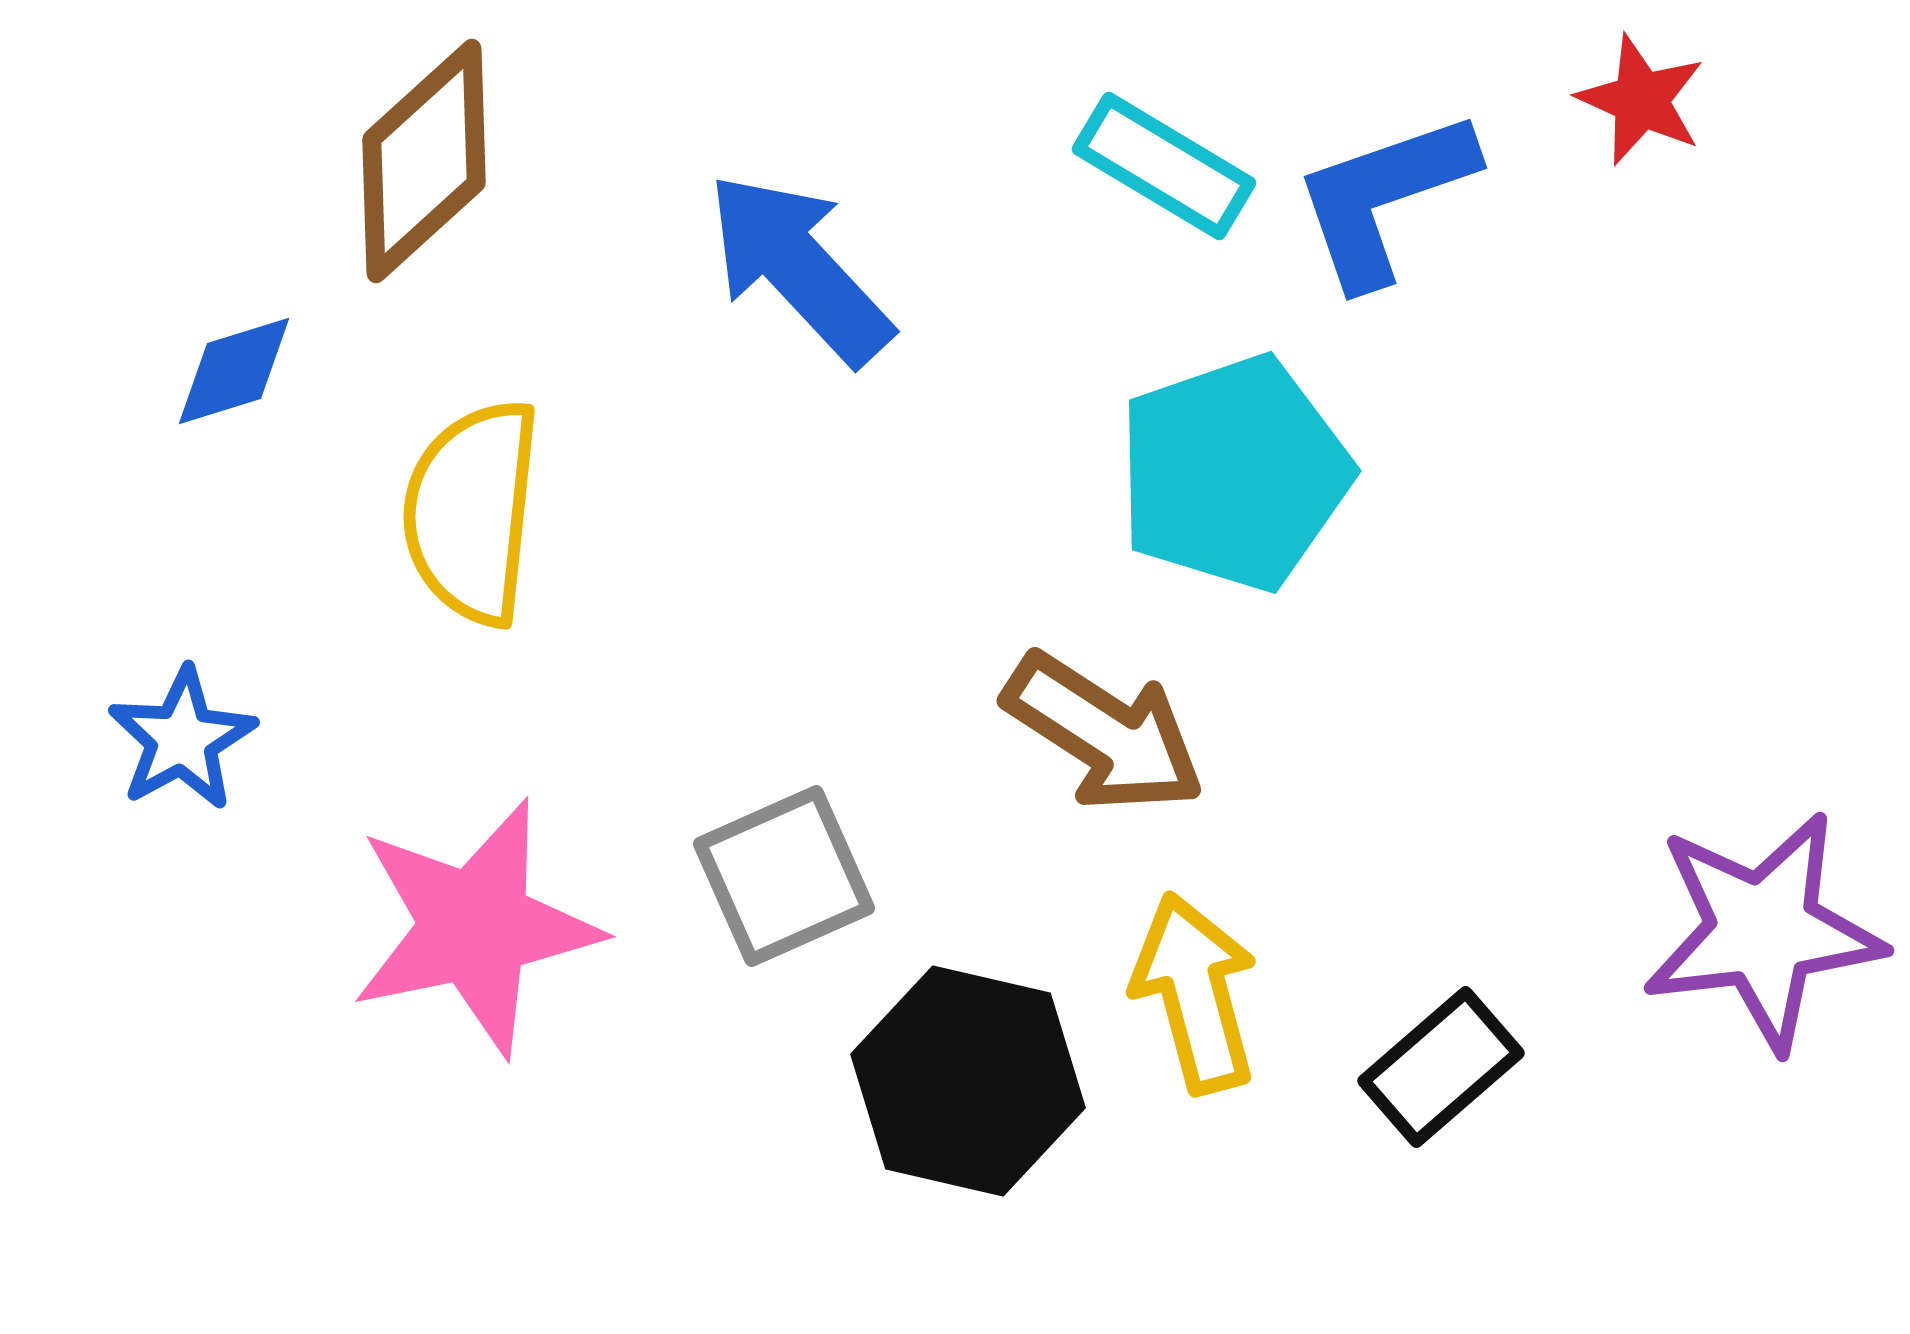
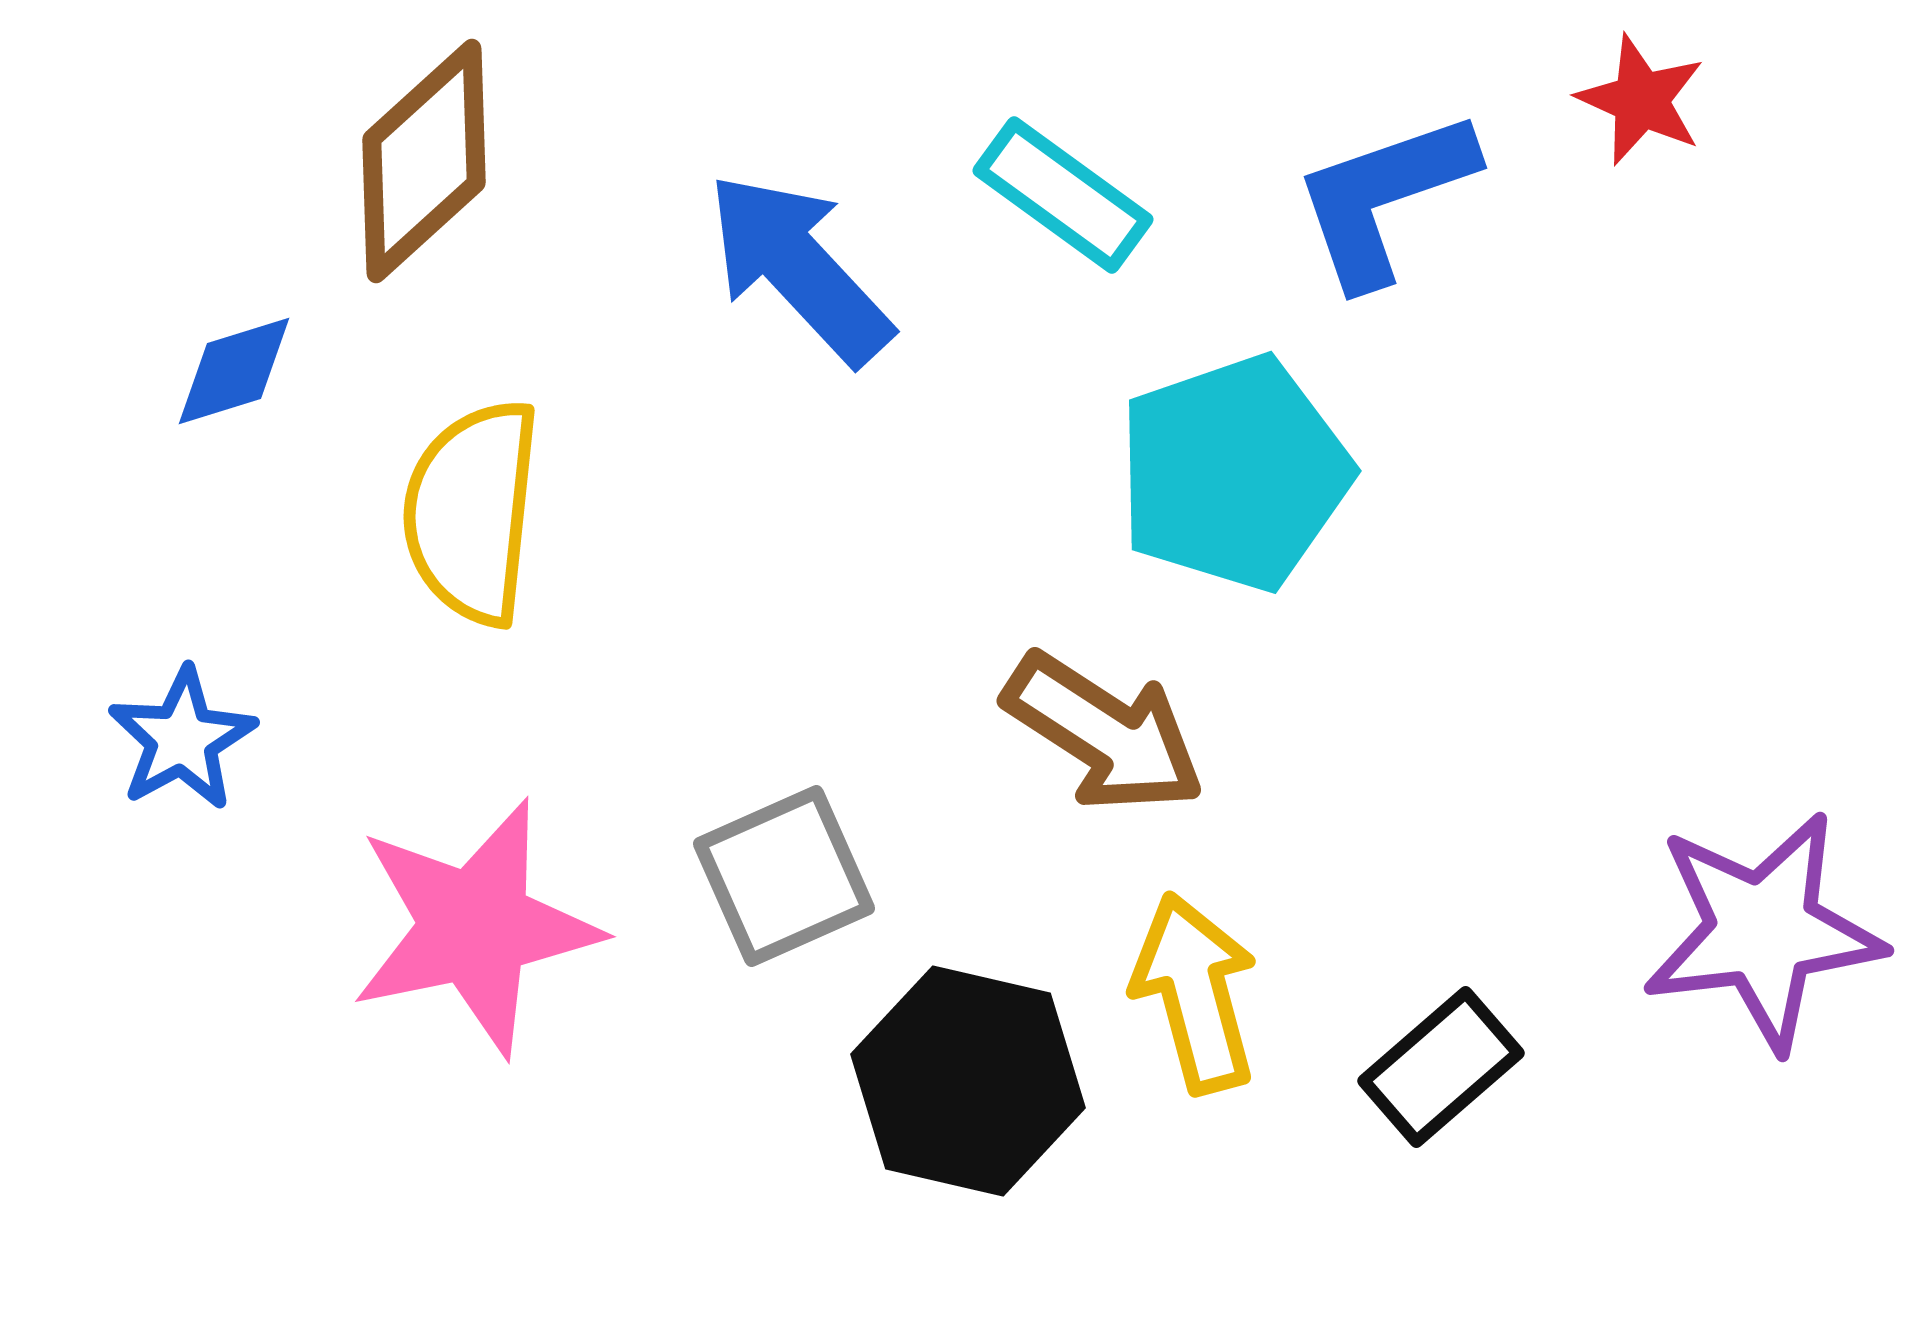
cyan rectangle: moved 101 px left, 29 px down; rotated 5 degrees clockwise
